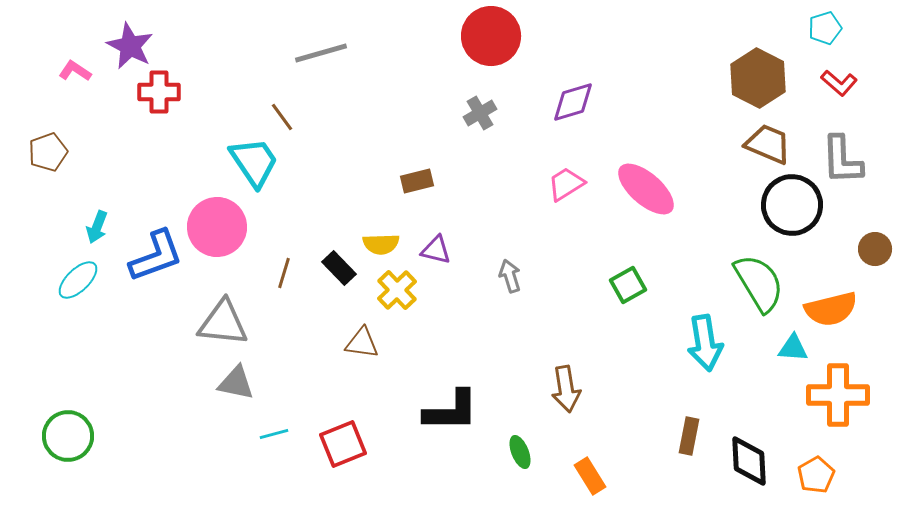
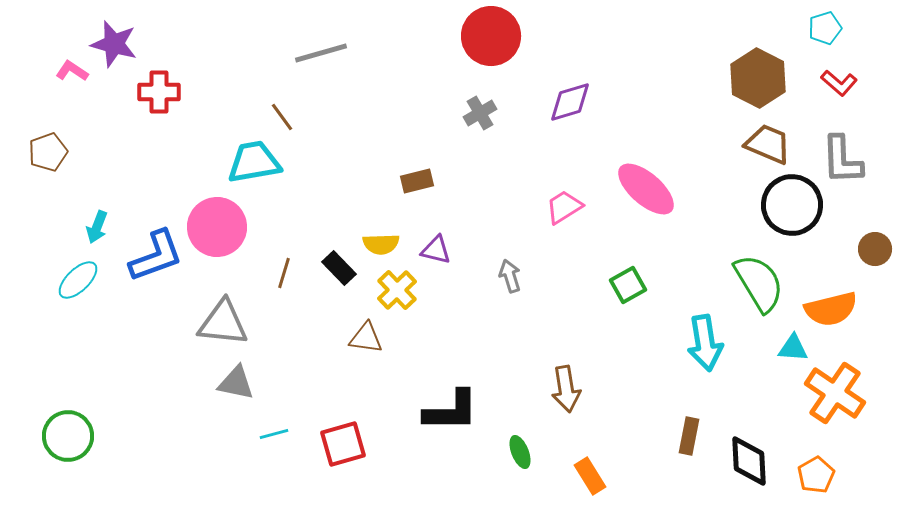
purple star at (130, 46): moved 16 px left, 2 px up; rotated 12 degrees counterclockwise
pink L-shape at (75, 71): moved 3 px left
purple diamond at (573, 102): moved 3 px left
cyan trapezoid at (254, 162): rotated 66 degrees counterclockwise
pink trapezoid at (566, 184): moved 2 px left, 23 px down
brown triangle at (362, 343): moved 4 px right, 5 px up
orange cross at (838, 395): moved 3 px left, 2 px up; rotated 34 degrees clockwise
red square at (343, 444): rotated 6 degrees clockwise
